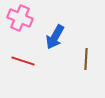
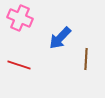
blue arrow: moved 5 px right, 1 px down; rotated 15 degrees clockwise
red line: moved 4 px left, 4 px down
